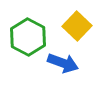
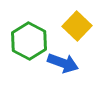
green hexagon: moved 1 px right, 4 px down
